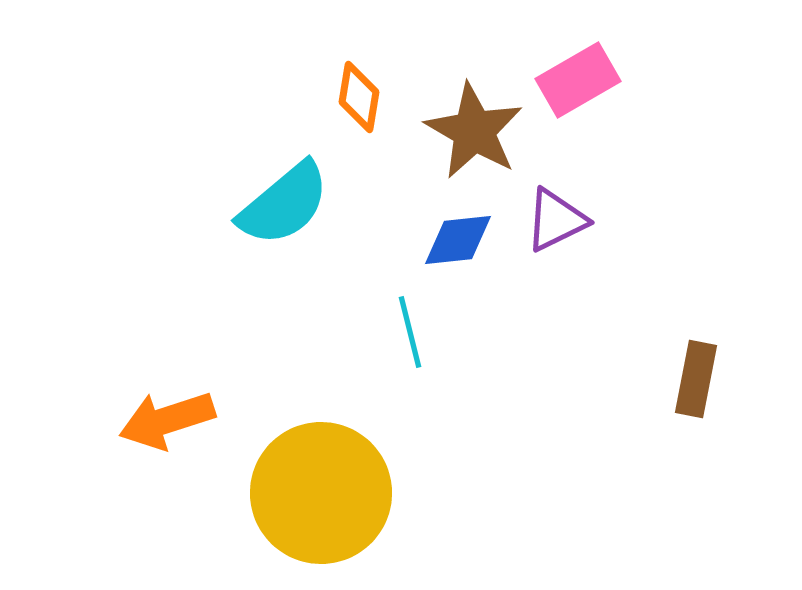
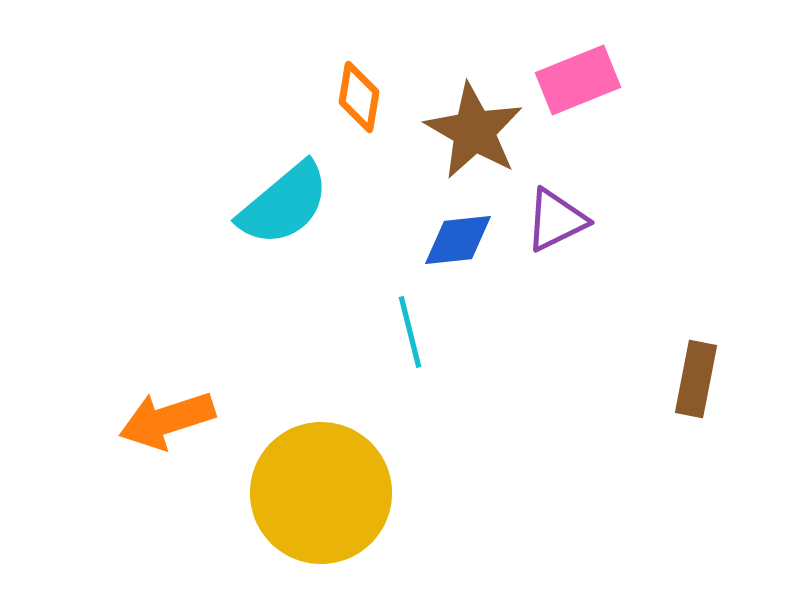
pink rectangle: rotated 8 degrees clockwise
